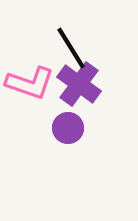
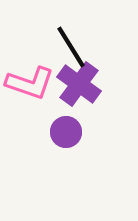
black line: moved 1 px up
purple circle: moved 2 px left, 4 px down
